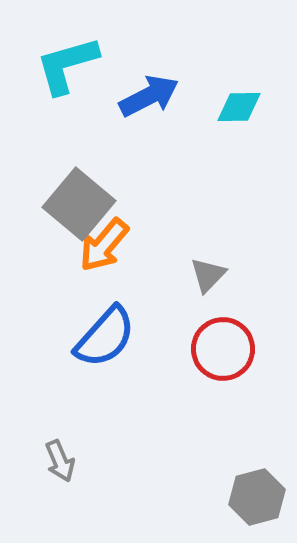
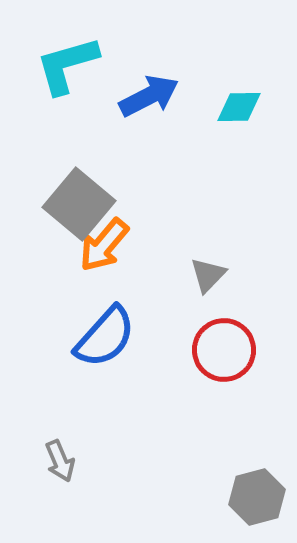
red circle: moved 1 px right, 1 px down
